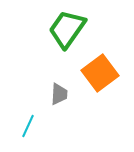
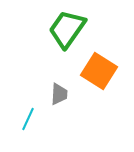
orange square: moved 1 px left, 2 px up; rotated 21 degrees counterclockwise
cyan line: moved 7 px up
